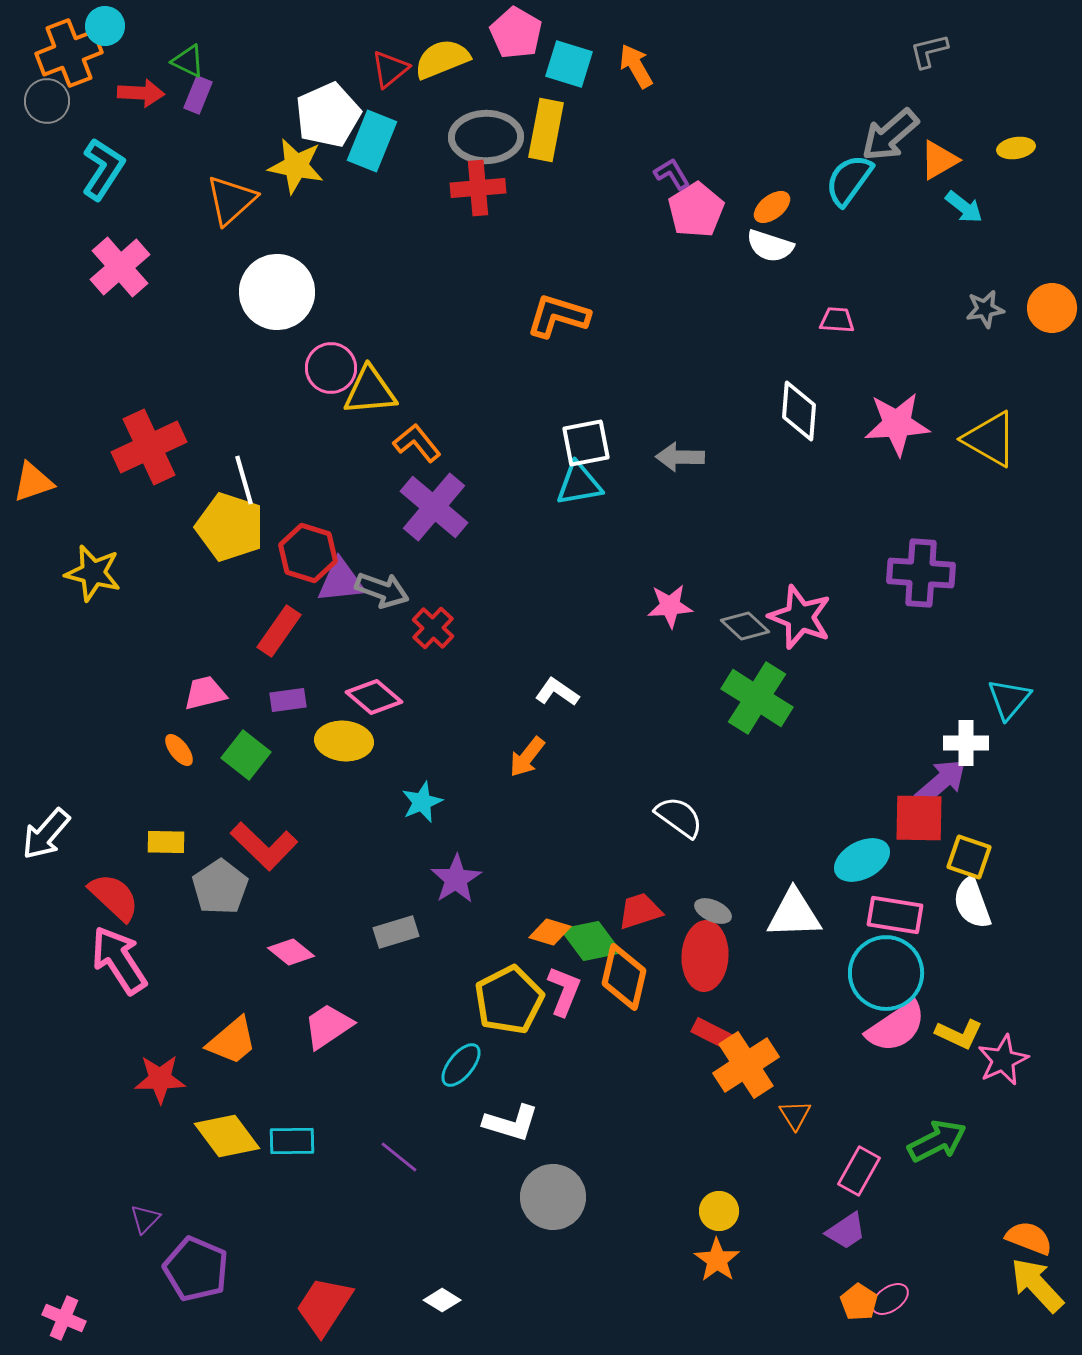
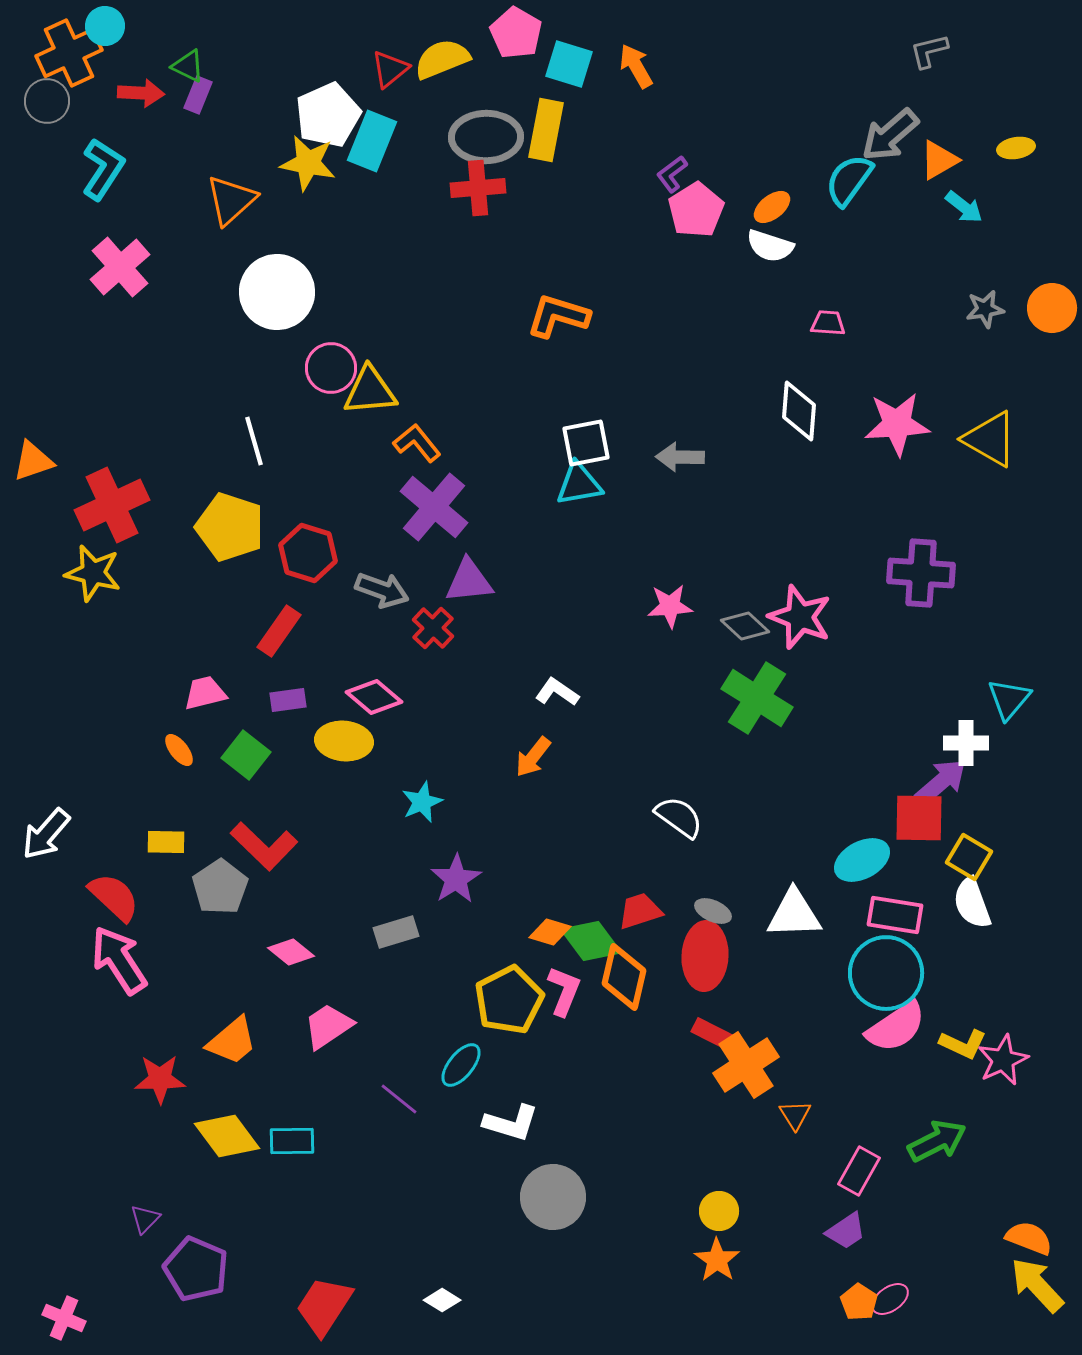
orange cross at (69, 53): rotated 4 degrees counterclockwise
green triangle at (188, 61): moved 5 px down
yellow star at (296, 166): moved 12 px right, 3 px up
purple L-shape at (672, 174): rotated 96 degrees counterclockwise
pink trapezoid at (837, 320): moved 9 px left, 3 px down
red cross at (149, 447): moved 37 px left, 58 px down
white line at (244, 480): moved 10 px right, 39 px up
orange triangle at (33, 482): moved 21 px up
purple triangle at (341, 581): moved 128 px right
orange arrow at (527, 757): moved 6 px right
yellow square at (969, 857): rotated 12 degrees clockwise
yellow L-shape at (959, 1034): moved 4 px right, 10 px down
purple line at (399, 1157): moved 58 px up
